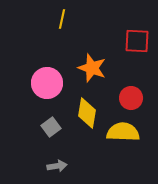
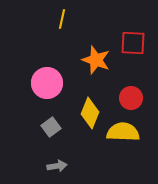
red square: moved 4 px left, 2 px down
orange star: moved 4 px right, 8 px up
yellow diamond: moved 3 px right; rotated 12 degrees clockwise
